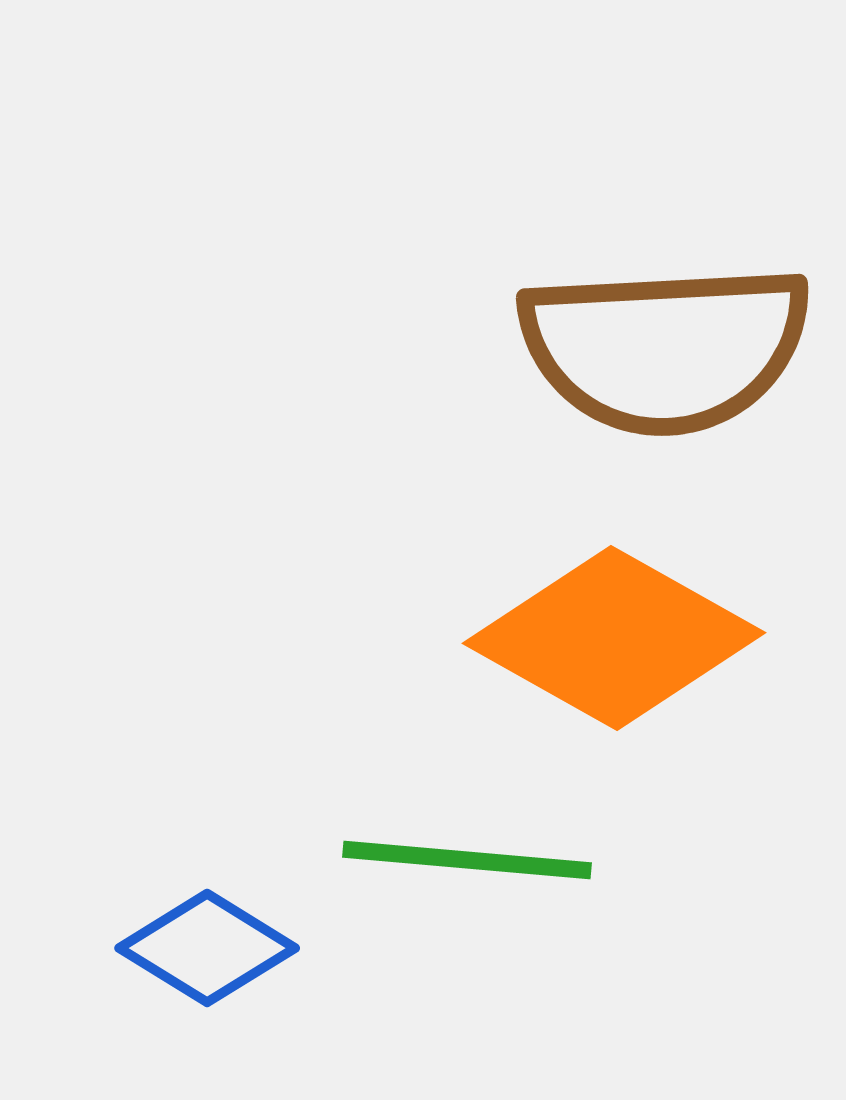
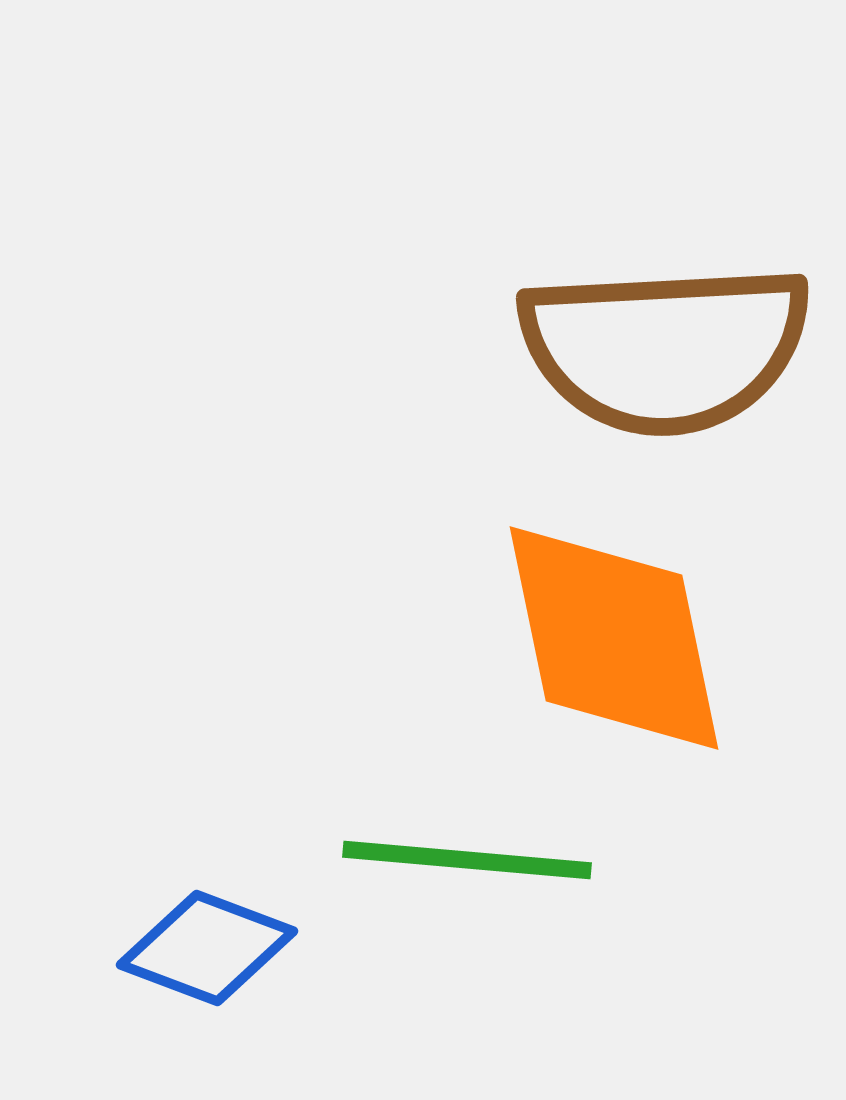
orange diamond: rotated 49 degrees clockwise
blue diamond: rotated 11 degrees counterclockwise
